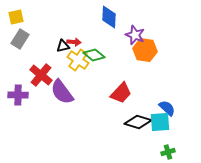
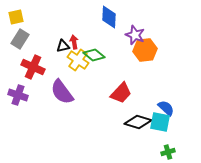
red arrow: rotated 104 degrees counterclockwise
orange hexagon: rotated 15 degrees counterclockwise
red cross: moved 8 px left, 8 px up; rotated 15 degrees counterclockwise
purple cross: rotated 18 degrees clockwise
blue semicircle: moved 1 px left
cyan square: rotated 15 degrees clockwise
